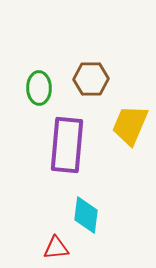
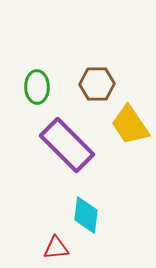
brown hexagon: moved 6 px right, 5 px down
green ellipse: moved 2 px left, 1 px up
yellow trapezoid: rotated 57 degrees counterclockwise
purple rectangle: rotated 50 degrees counterclockwise
